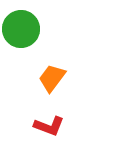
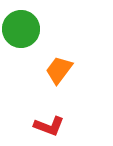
orange trapezoid: moved 7 px right, 8 px up
